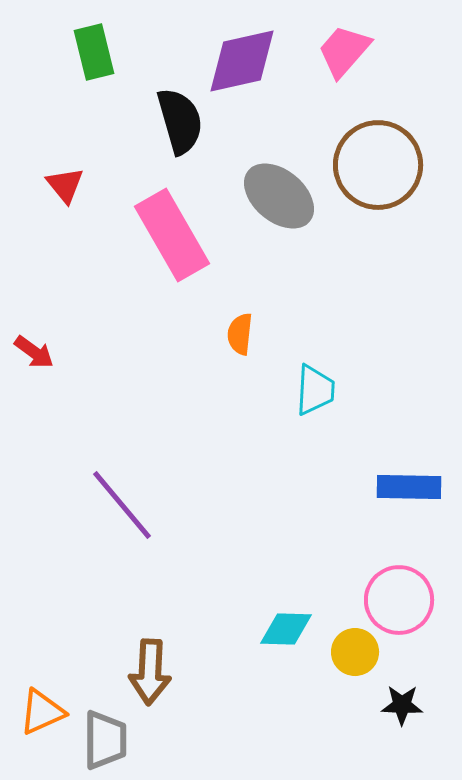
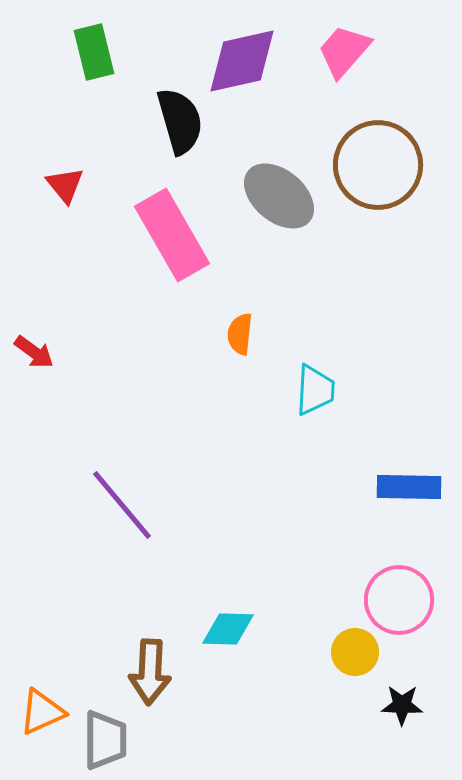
cyan diamond: moved 58 px left
